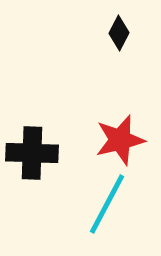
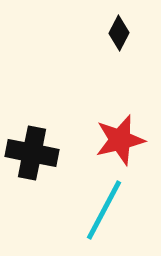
black cross: rotated 9 degrees clockwise
cyan line: moved 3 px left, 6 px down
